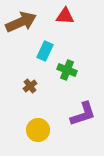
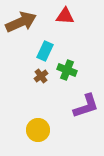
brown cross: moved 11 px right, 10 px up
purple L-shape: moved 3 px right, 8 px up
